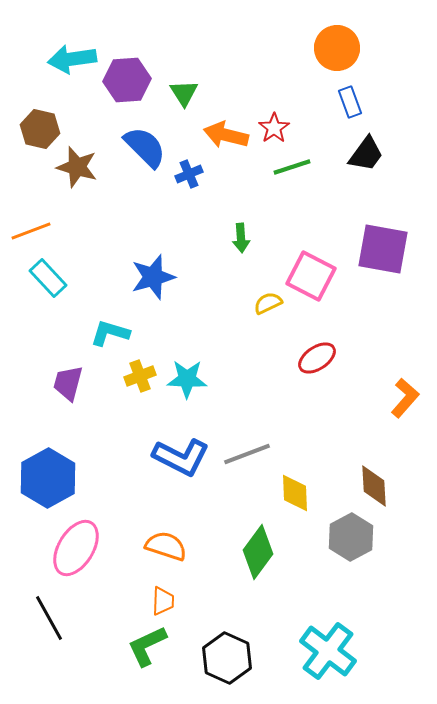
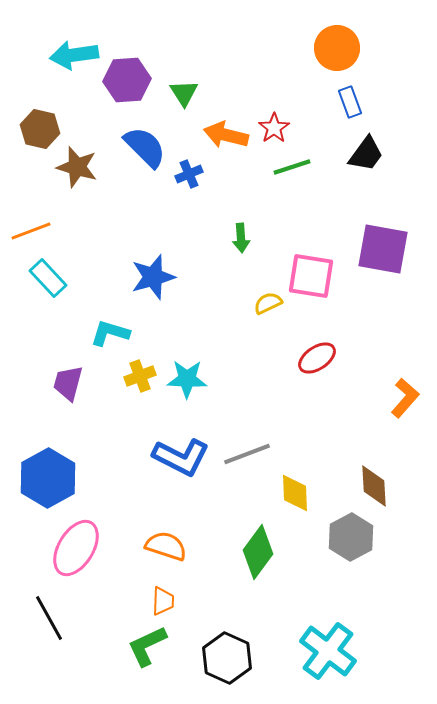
cyan arrow: moved 2 px right, 4 px up
pink square: rotated 18 degrees counterclockwise
